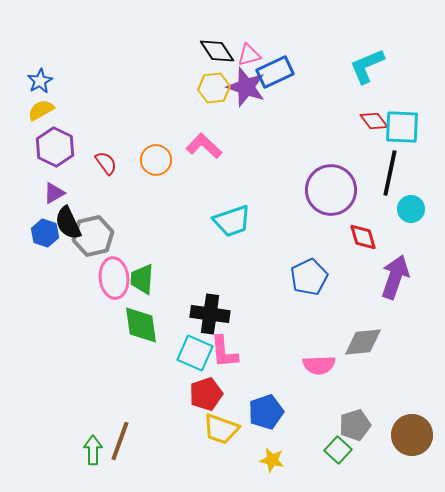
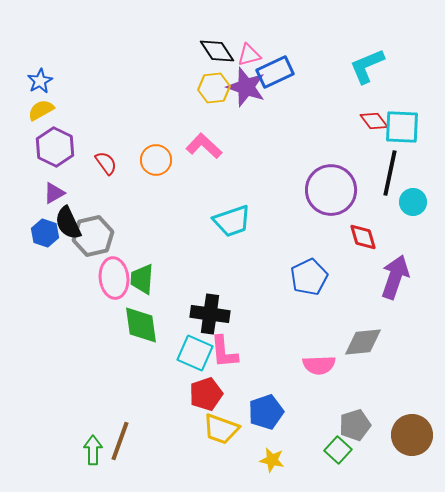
cyan circle at (411, 209): moved 2 px right, 7 px up
